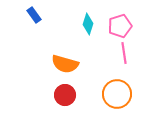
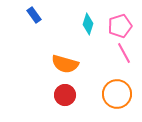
pink line: rotated 20 degrees counterclockwise
